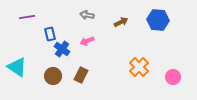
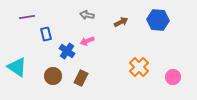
blue rectangle: moved 4 px left
blue cross: moved 5 px right, 2 px down
brown rectangle: moved 3 px down
